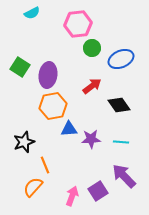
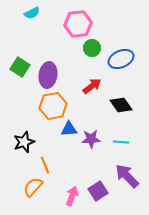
black diamond: moved 2 px right
purple arrow: moved 3 px right
